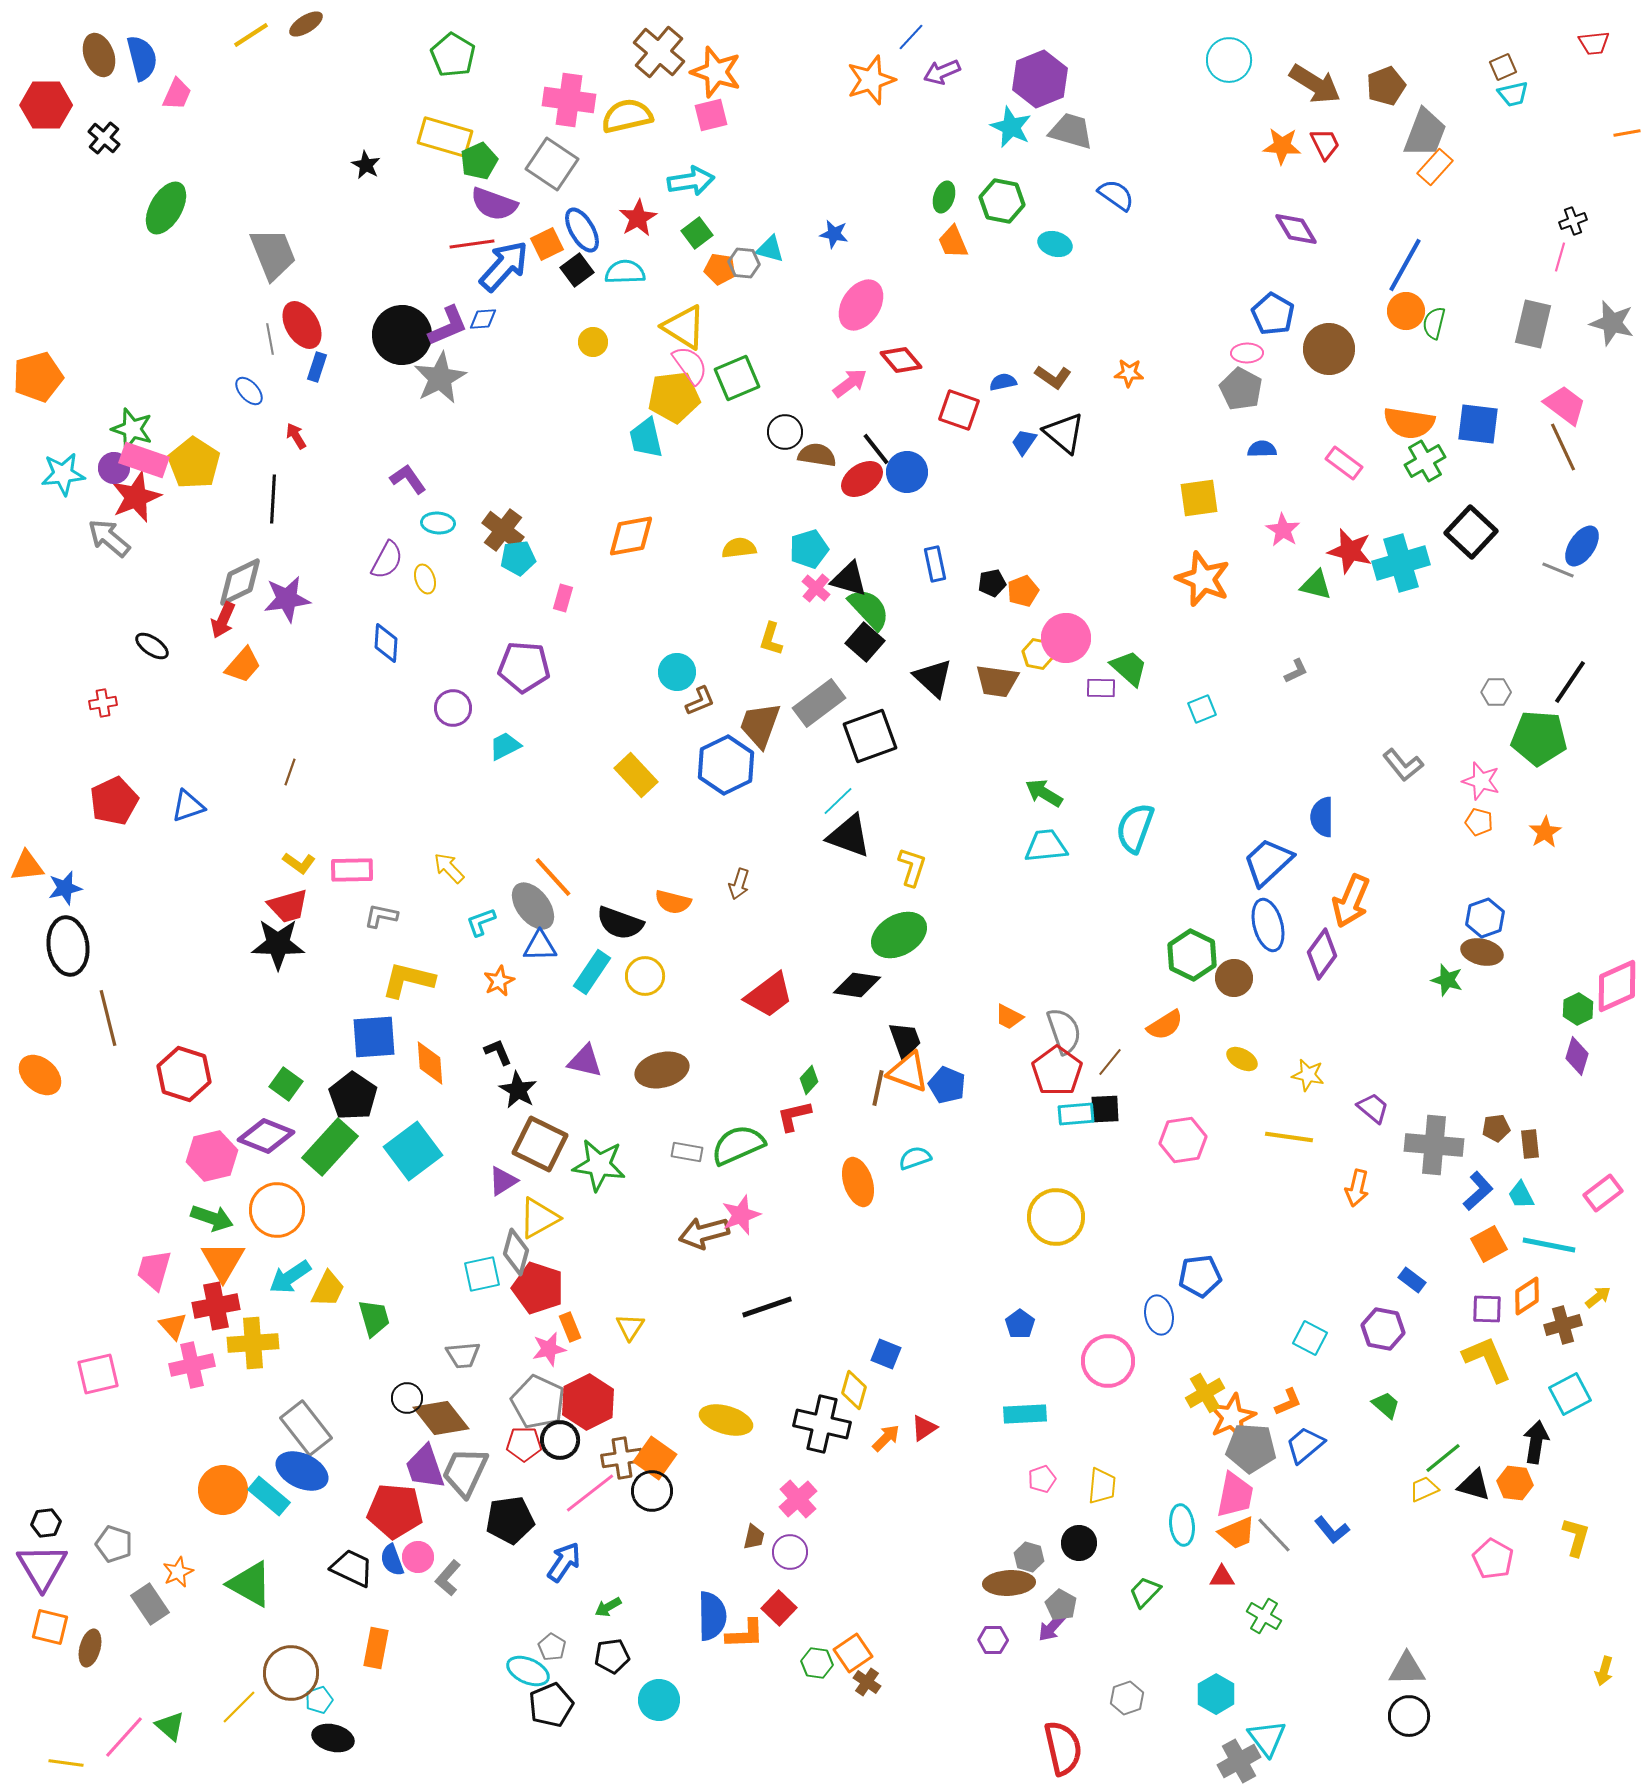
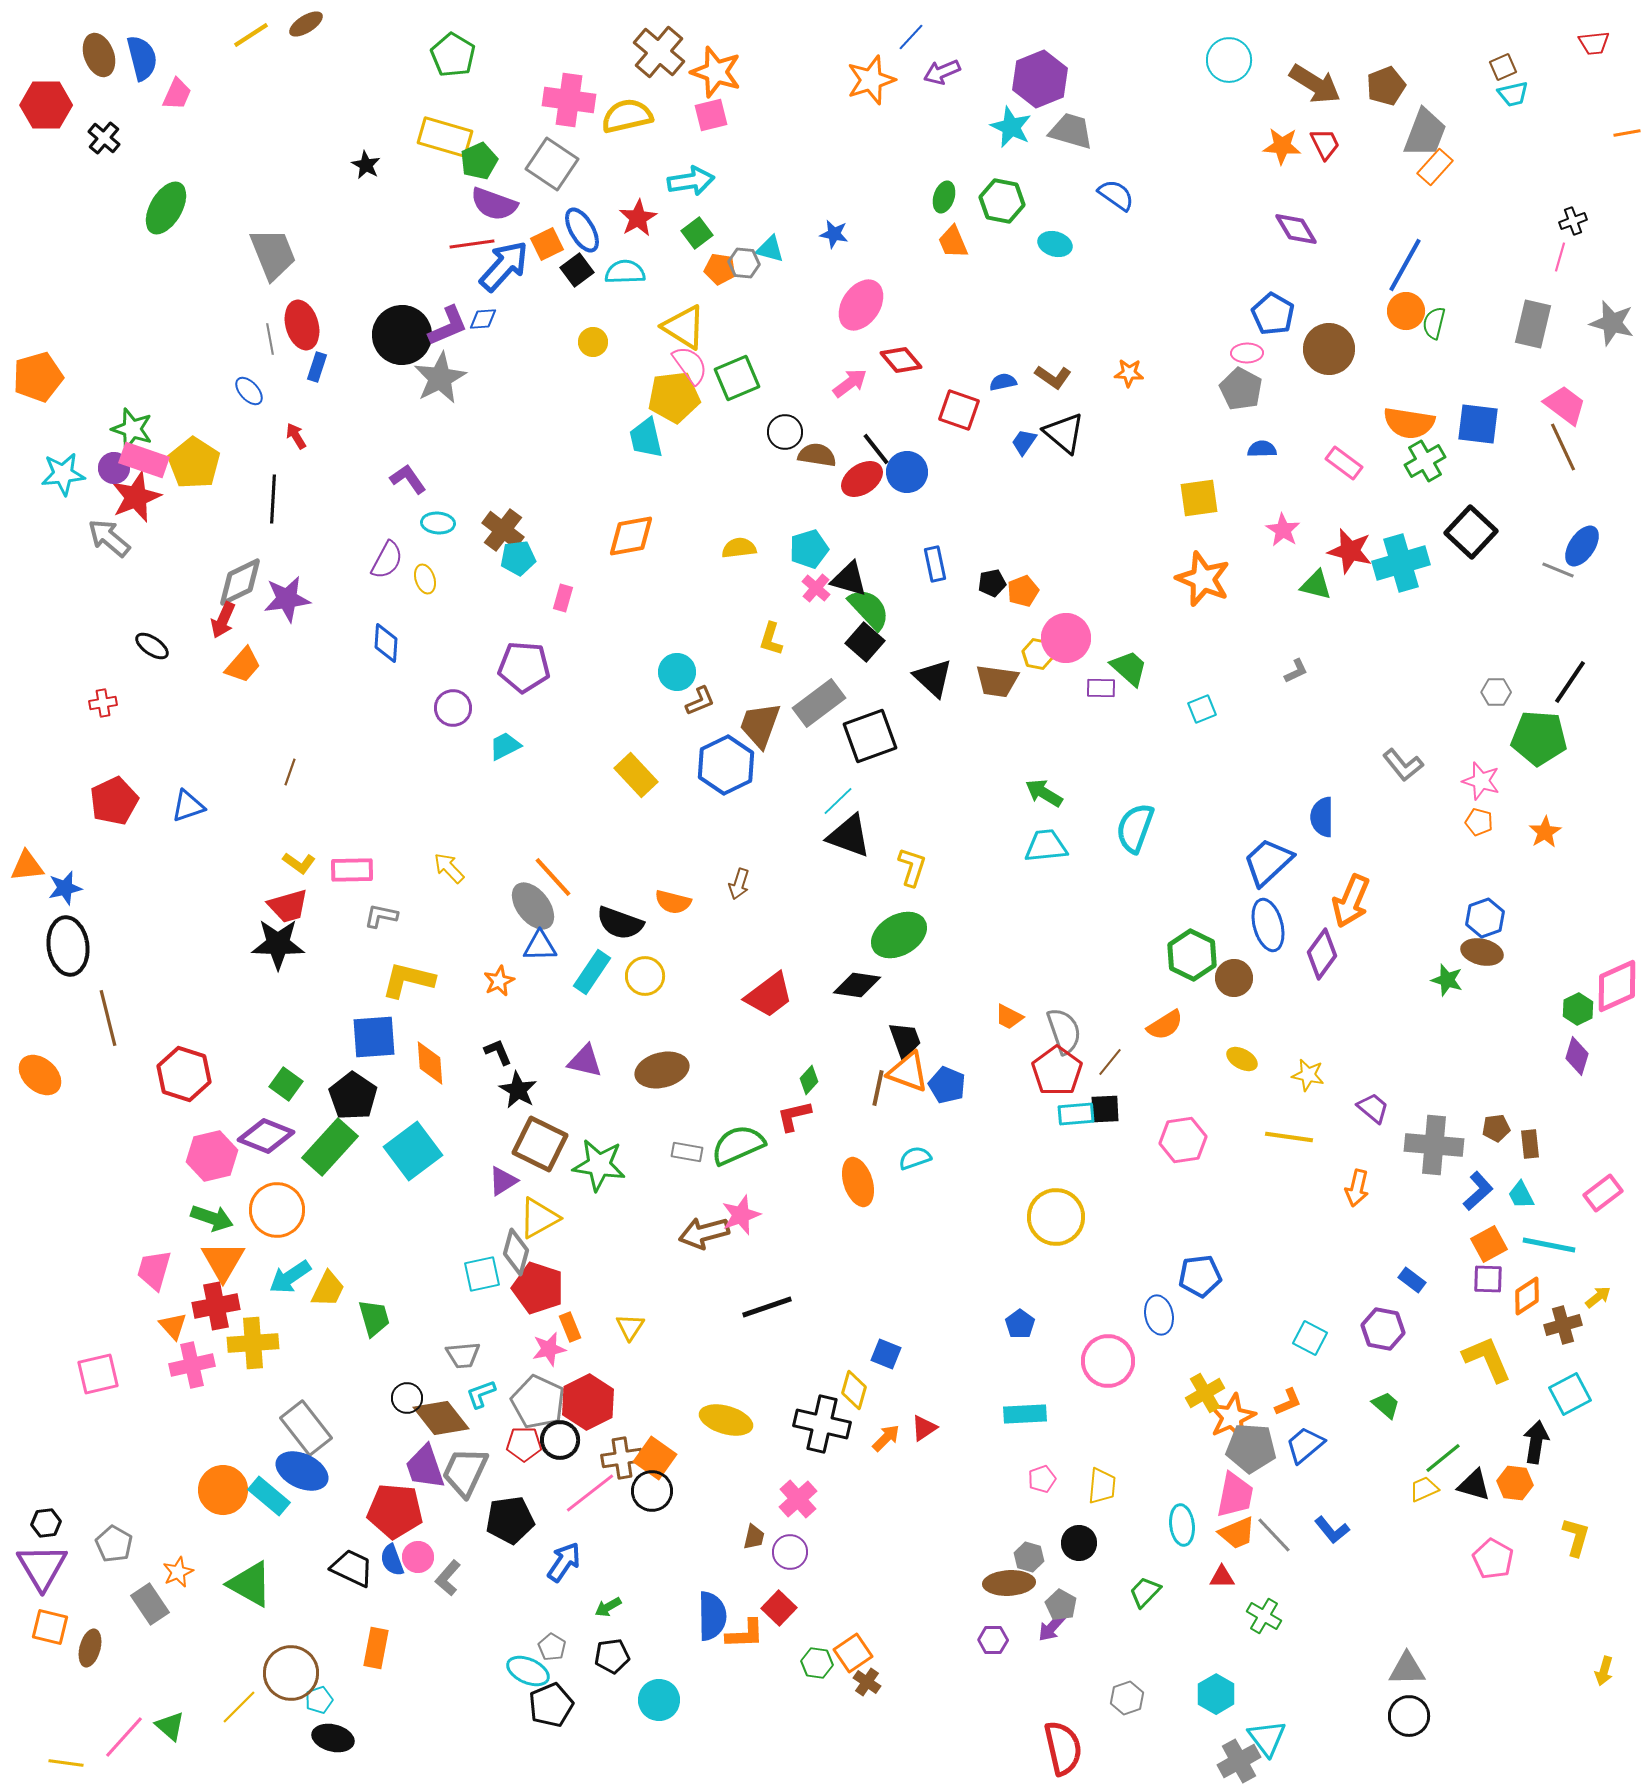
red ellipse at (302, 325): rotated 15 degrees clockwise
cyan L-shape at (481, 922): moved 472 px down
purple square at (1487, 1309): moved 1 px right, 30 px up
gray pentagon at (114, 1544): rotated 12 degrees clockwise
